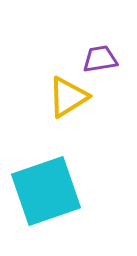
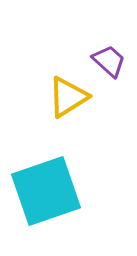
purple trapezoid: moved 9 px right, 2 px down; rotated 51 degrees clockwise
